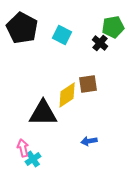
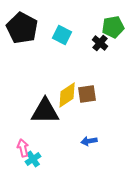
brown square: moved 1 px left, 10 px down
black triangle: moved 2 px right, 2 px up
